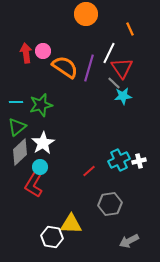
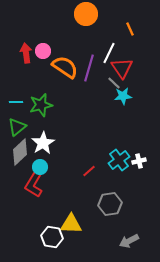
cyan cross: rotated 10 degrees counterclockwise
